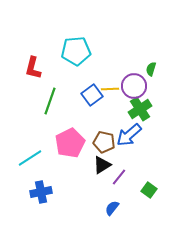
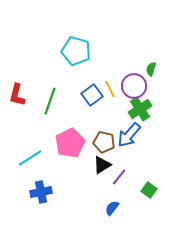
cyan pentagon: rotated 20 degrees clockwise
red L-shape: moved 16 px left, 27 px down
yellow line: rotated 66 degrees clockwise
blue arrow: rotated 8 degrees counterclockwise
